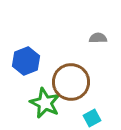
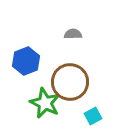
gray semicircle: moved 25 px left, 4 px up
brown circle: moved 1 px left
cyan square: moved 1 px right, 2 px up
